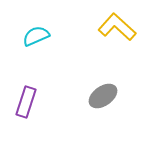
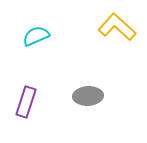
gray ellipse: moved 15 px left; rotated 32 degrees clockwise
